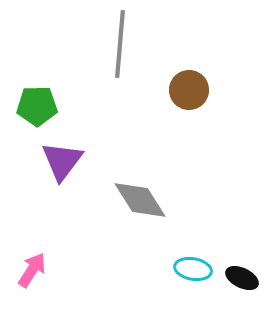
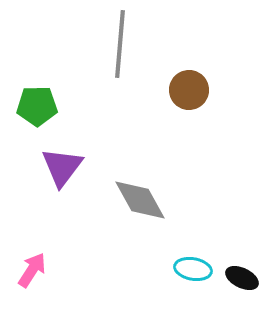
purple triangle: moved 6 px down
gray diamond: rotated 4 degrees clockwise
